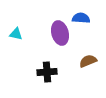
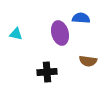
brown semicircle: rotated 150 degrees counterclockwise
